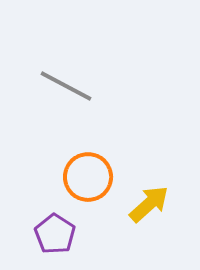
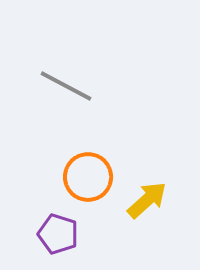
yellow arrow: moved 2 px left, 4 px up
purple pentagon: moved 3 px right; rotated 15 degrees counterclockwise
